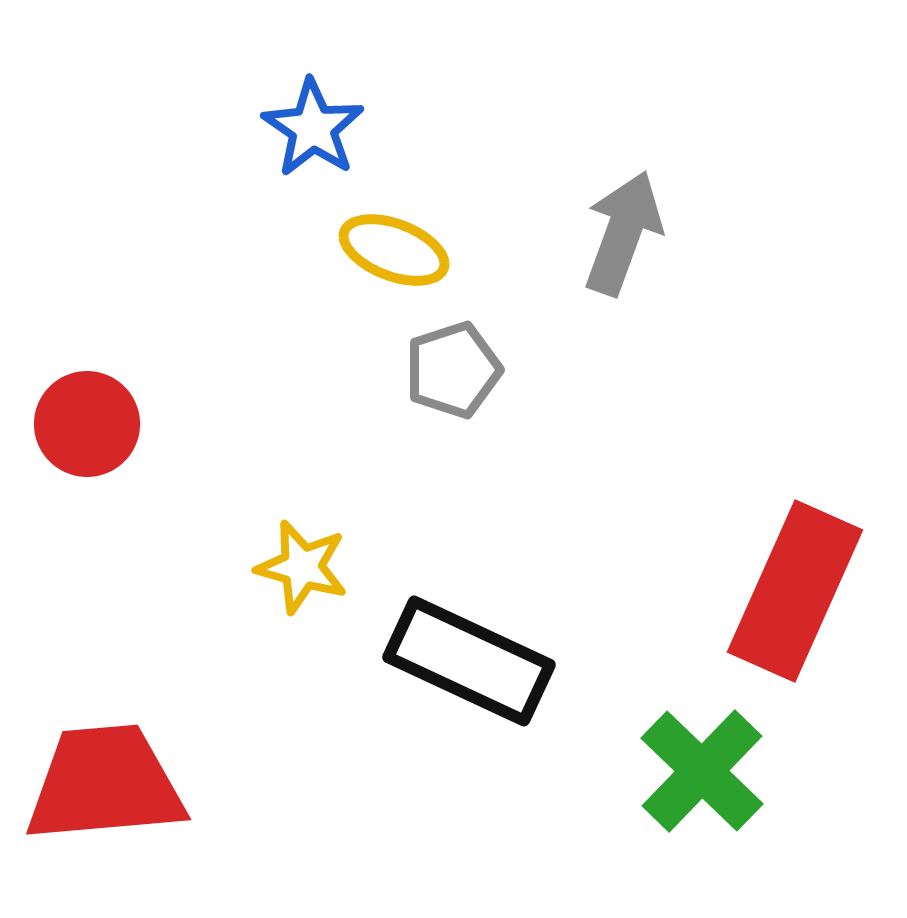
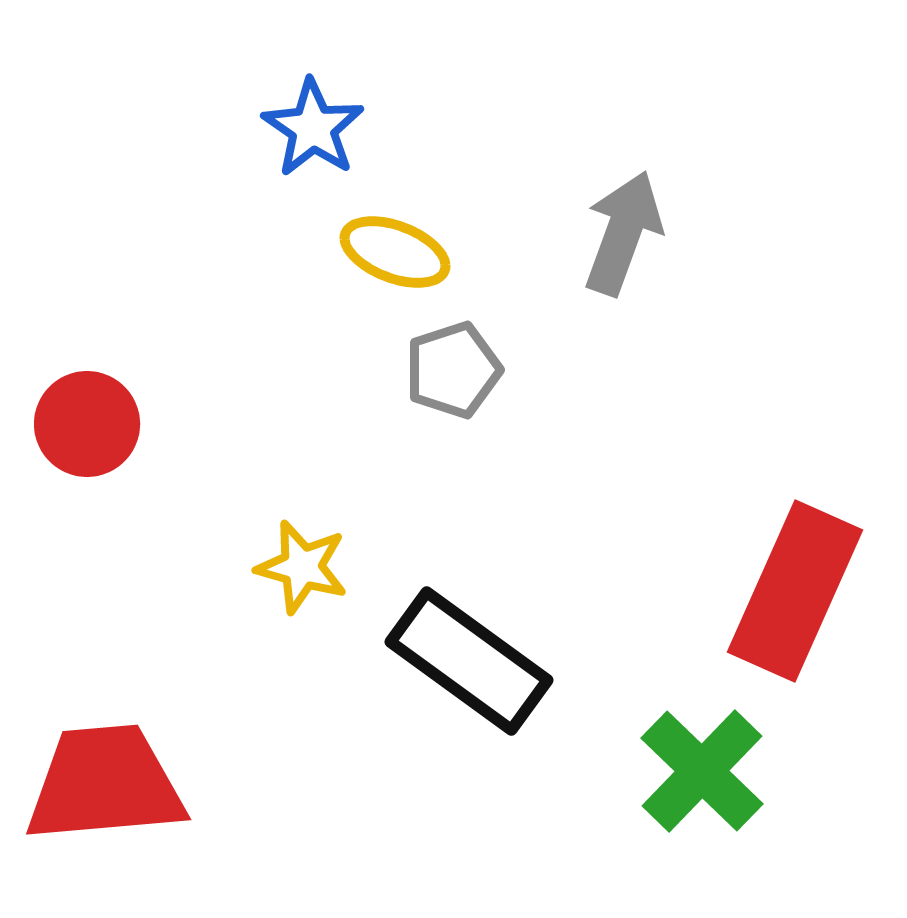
yellow ellipse: moved 1 px right, 2 px down
black rectangle: rotated 11 degrees clockwise
